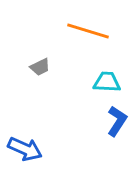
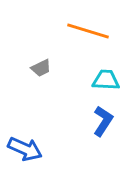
gray trapezoid: moved 1 px right, 1 px down
cyan trapezoid: moved 1 px left, 2 px up
blue L-shape: moved 14 px left
